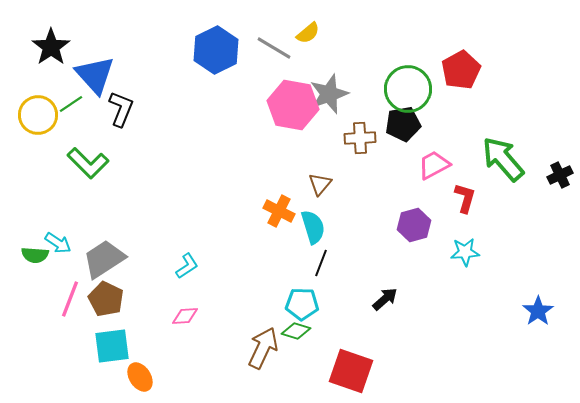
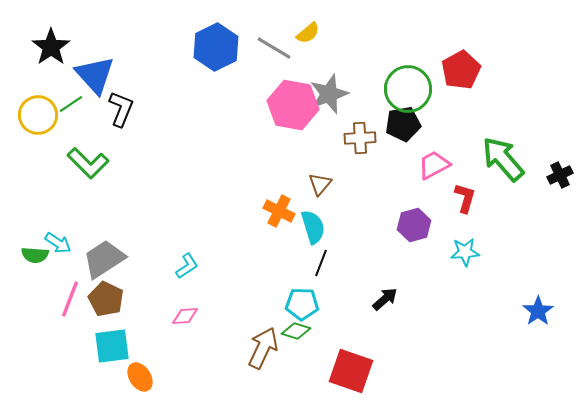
blue hexagon: moved 3 px up
